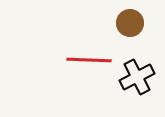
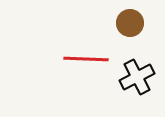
red line: moved 3 px left, 1 px up
